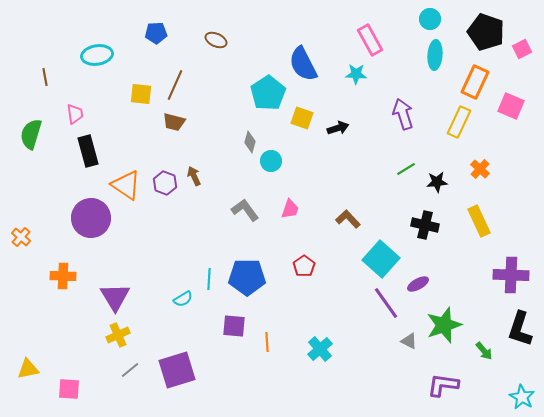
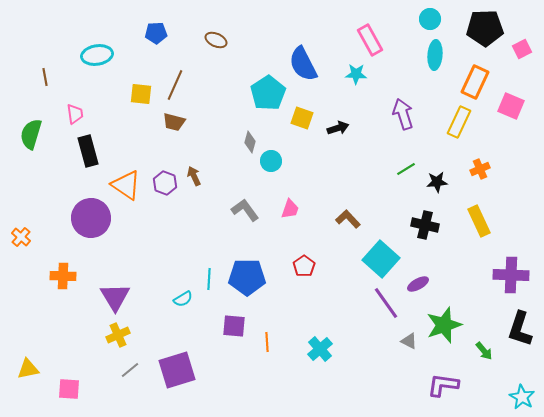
black pentagon at (486, 32): moved 1 px left, 4 px up; rotated 21 degrees counterclockwise
orange cross at (480, 169): rotated 24 degrees clockwise
